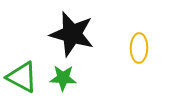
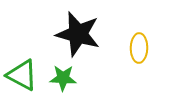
black star: moved 6 px right
green triangle: moved 2 px up
